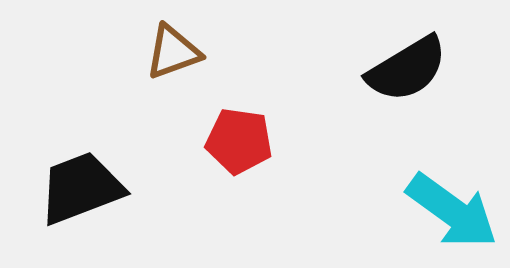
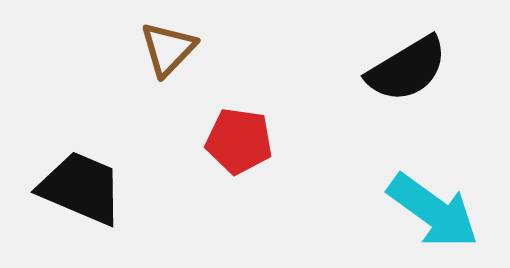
brown triangle: moved 5 px left, 3 px up; rotated 26 degrees counterclockwise
black trapezoid: rotated 44 degrees clockwise
cyan arrow: moved 19 px left
